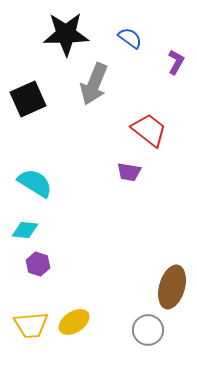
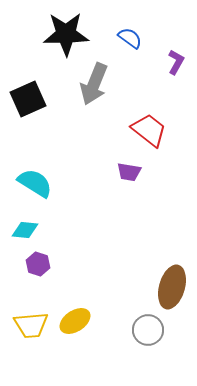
yellow ellipse: moved 1 px right, 1 px up
